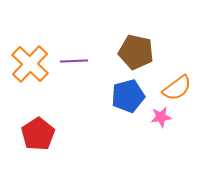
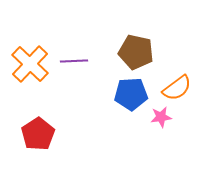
blue pentagon: moved 3 px right, 2 px up; rotated 12 degrees clockwise
